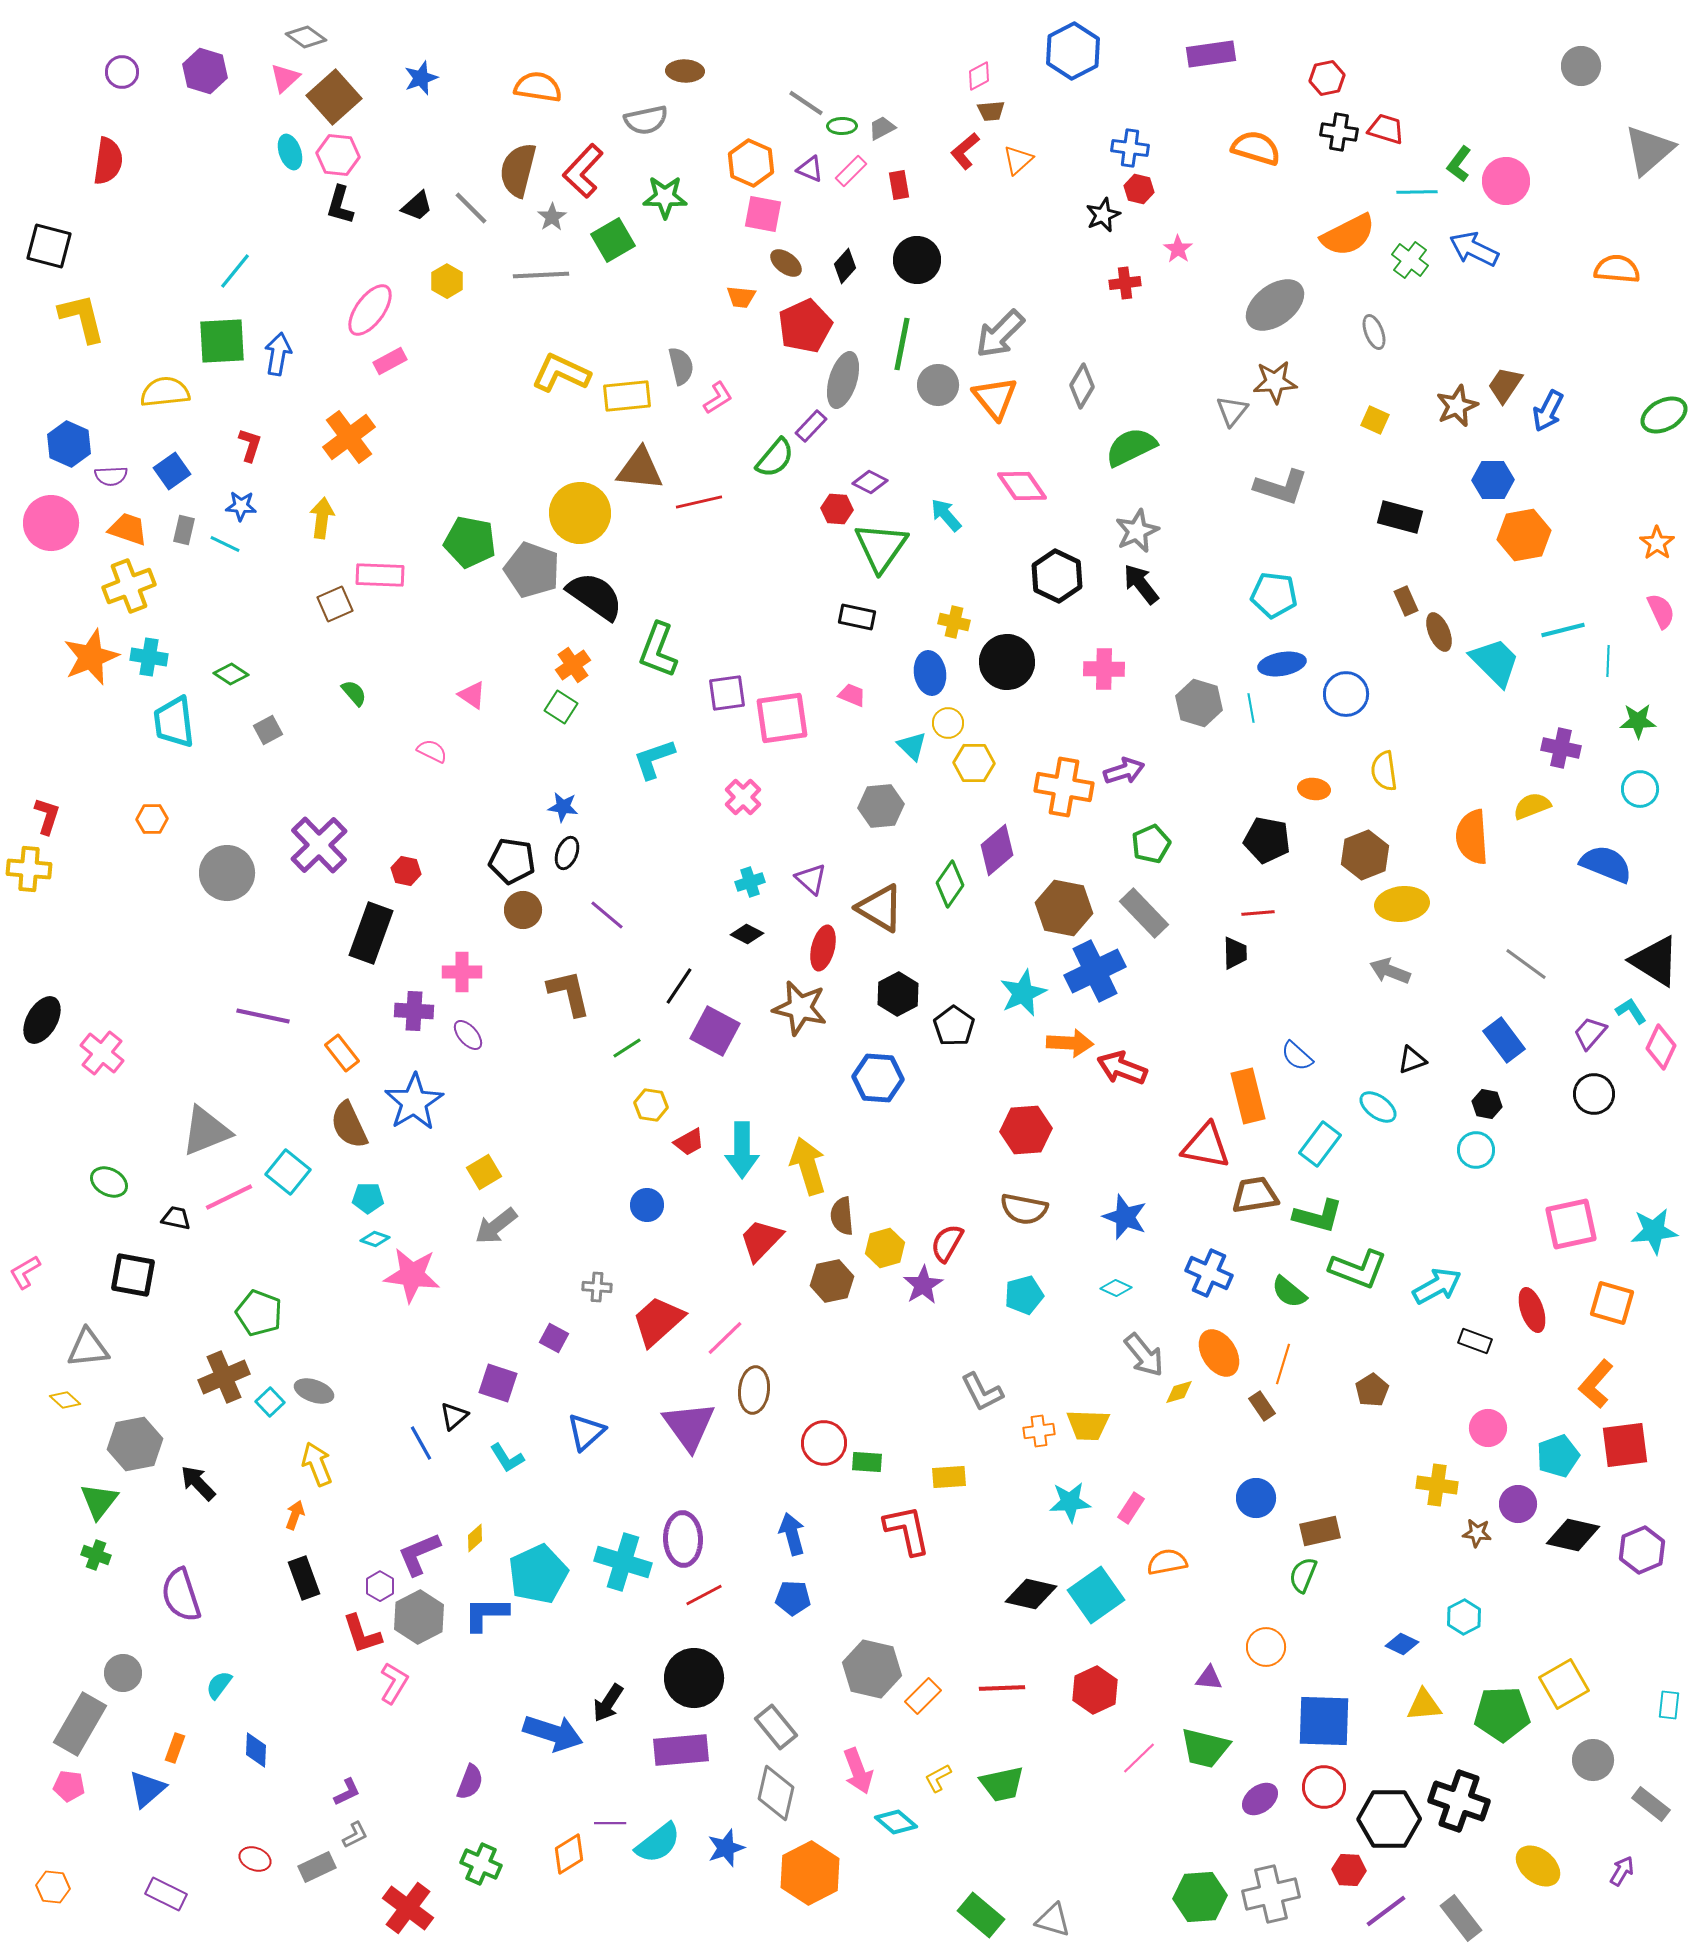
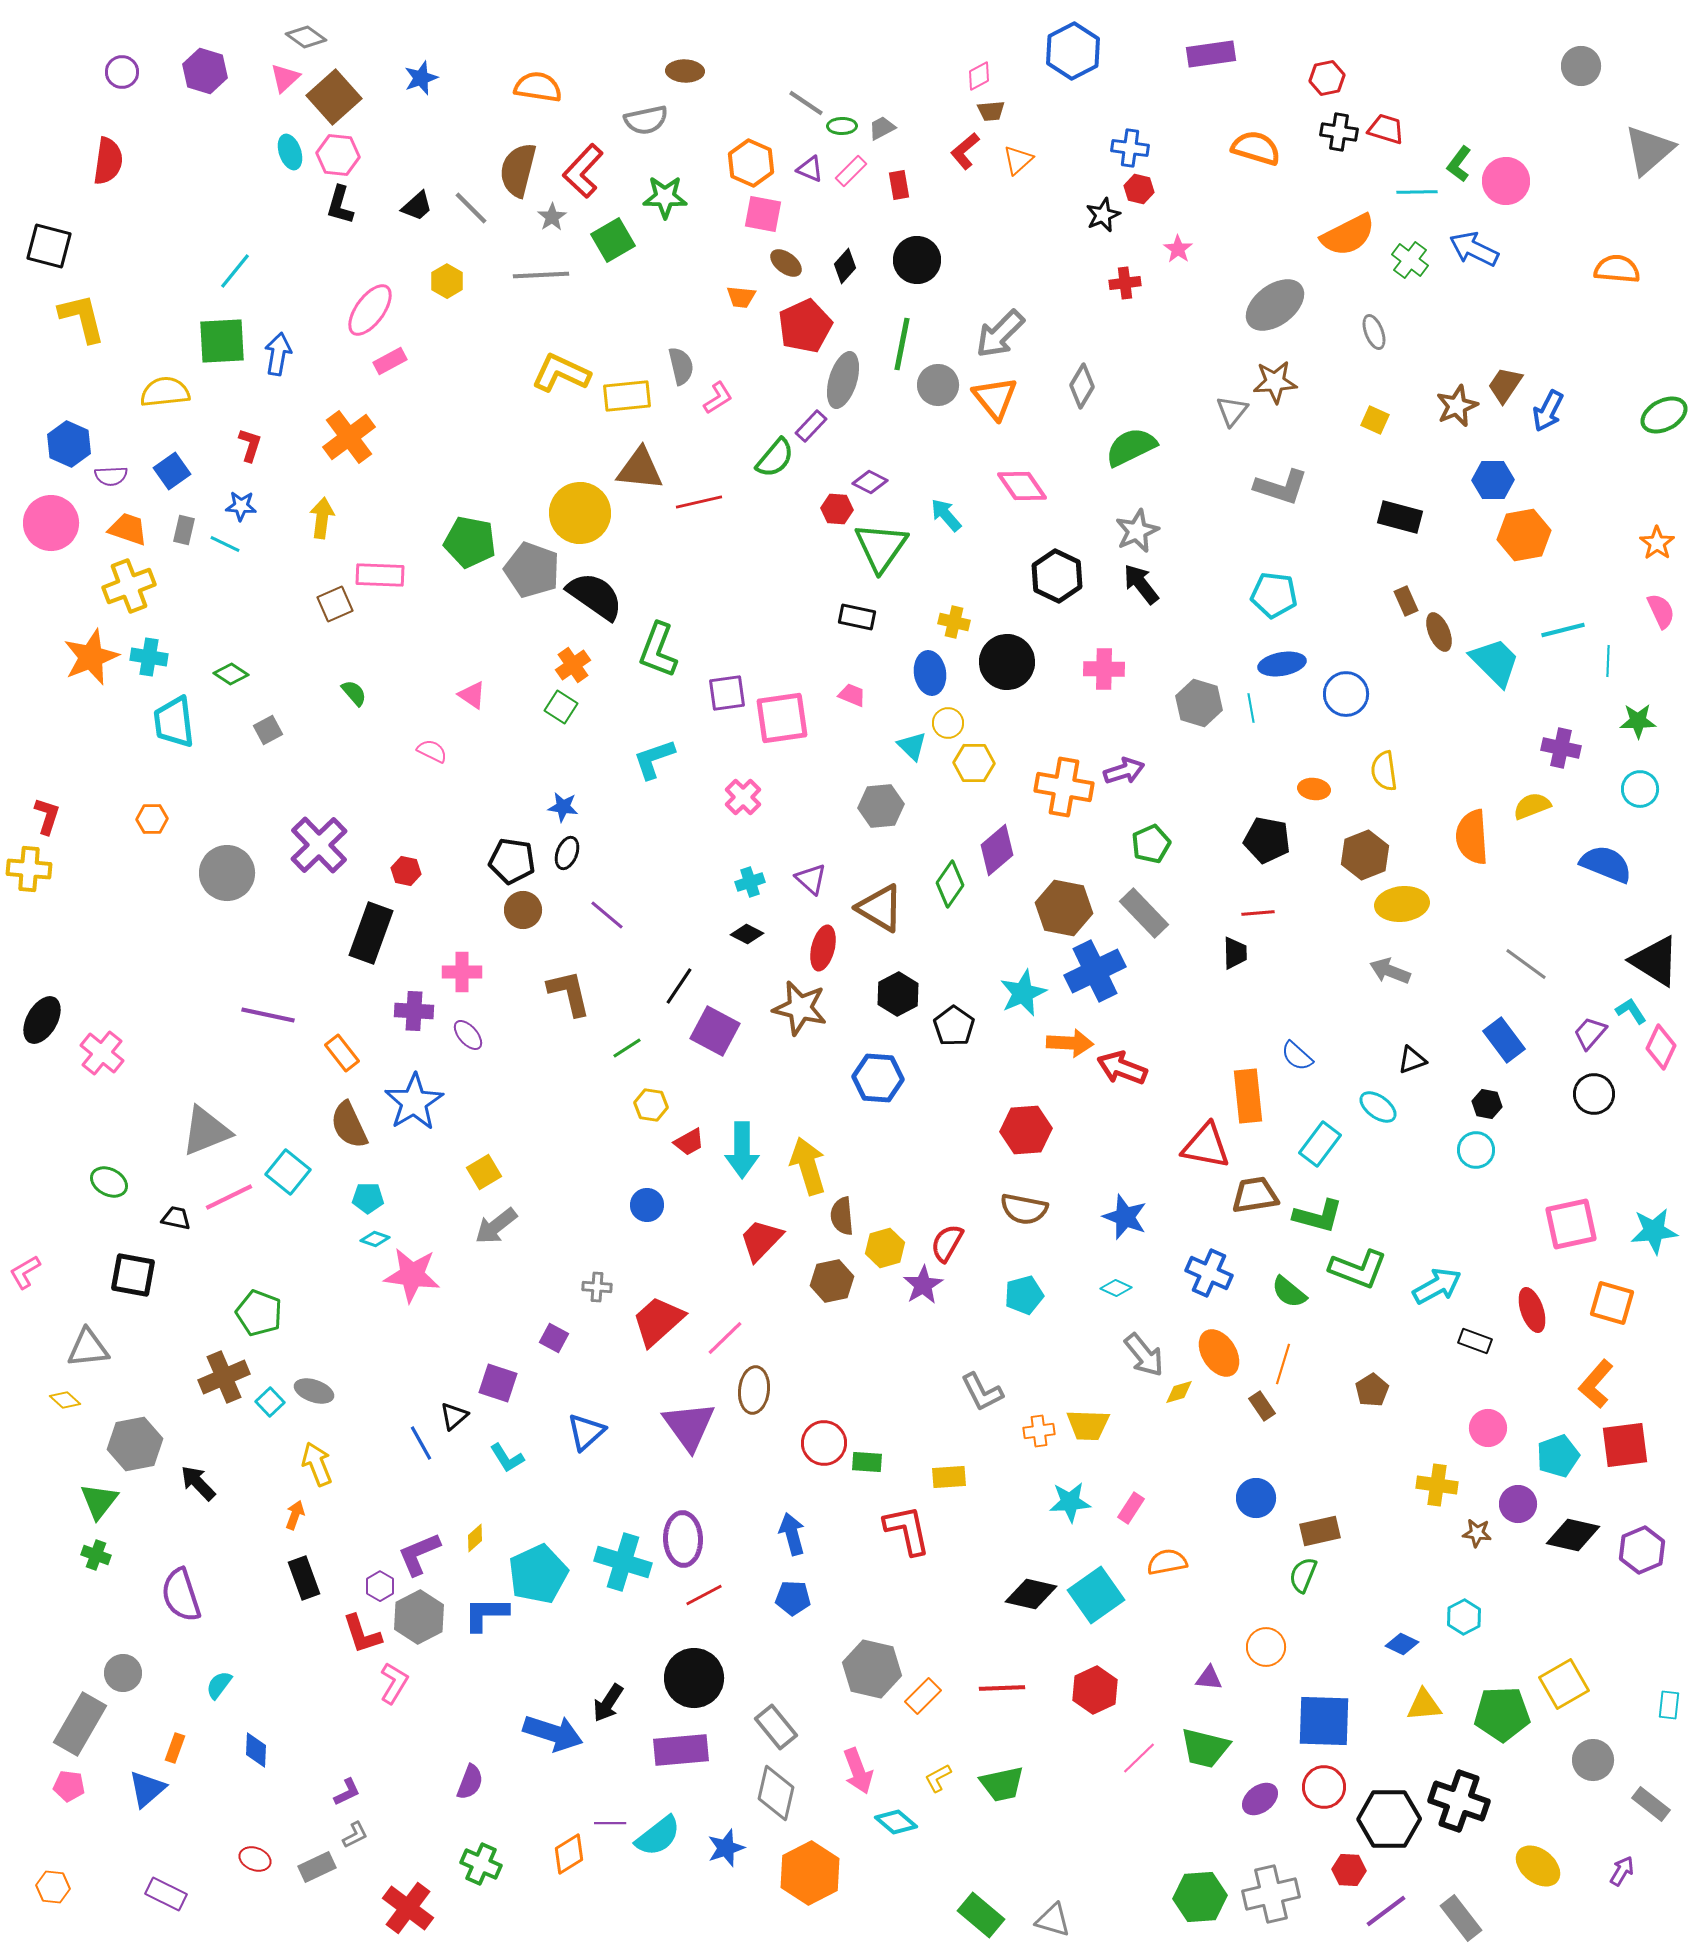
purple line at (263, 1016): moved 5 px right, 1 px up
orange rectangle at (1248, 1096): rotated 8 degrees clockwise
cyan semicircle at (658, 1843): moved 7 px up
